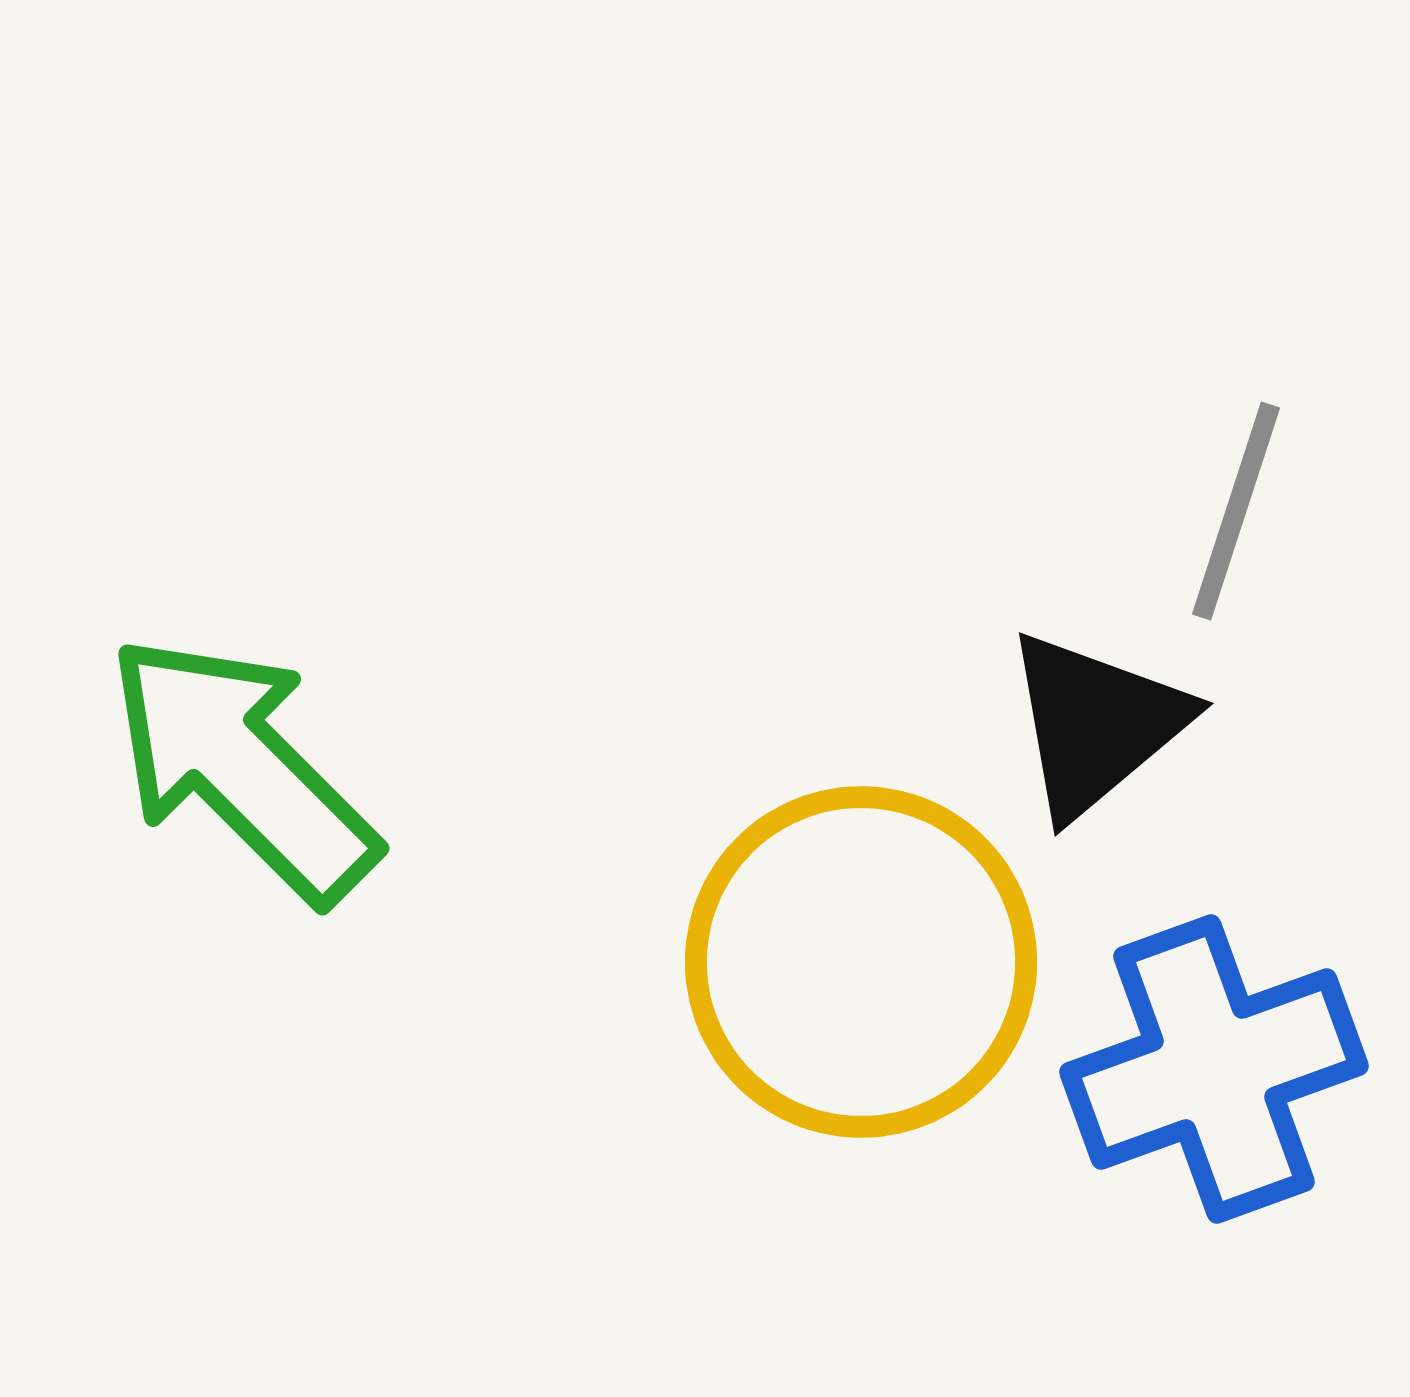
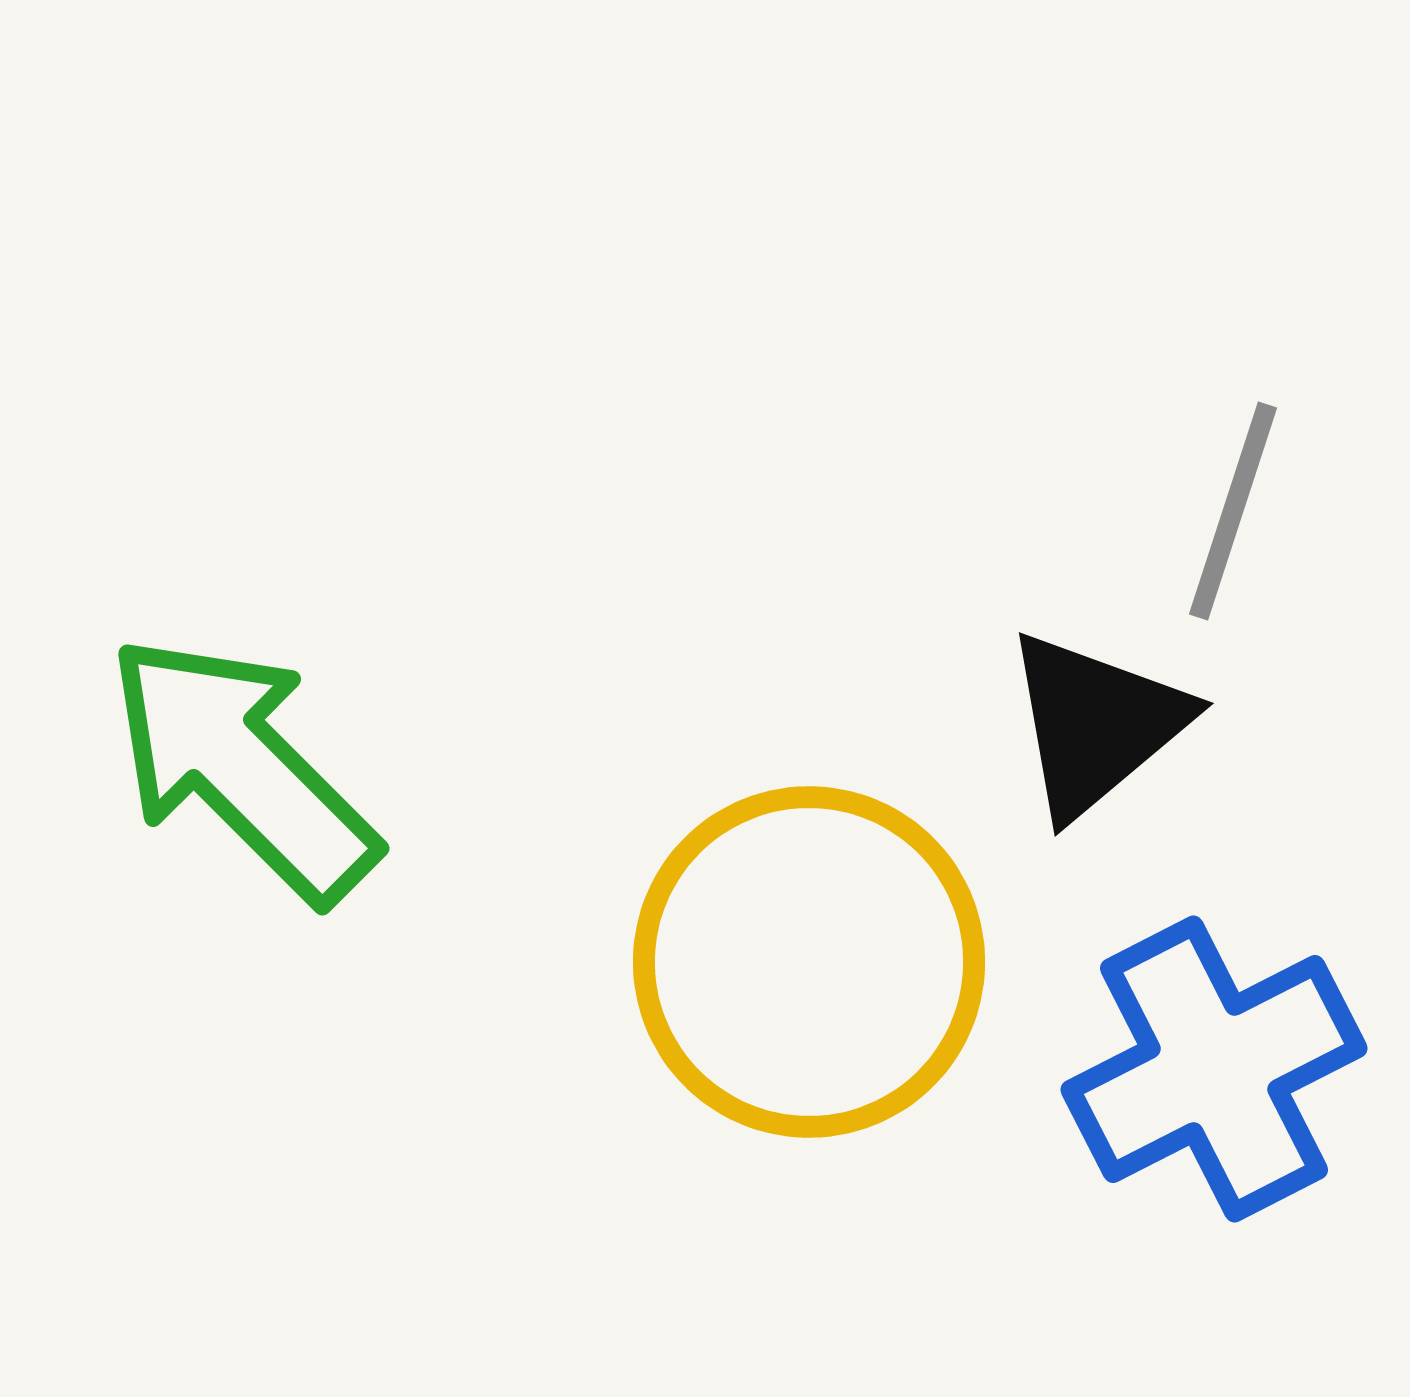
gray line: moved 3 px left
yellow circle: moved 52 px left
blue cross: rotated 7 degrees counterclockwise
